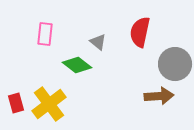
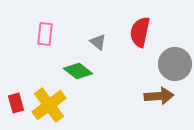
green diamond: moved 1 px right, 6 px down
yellow cross: moved 1 px down
